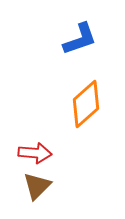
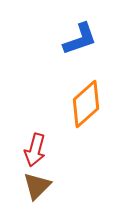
red arrow: moved 3 px up; rotated 100 degrees clockwise
